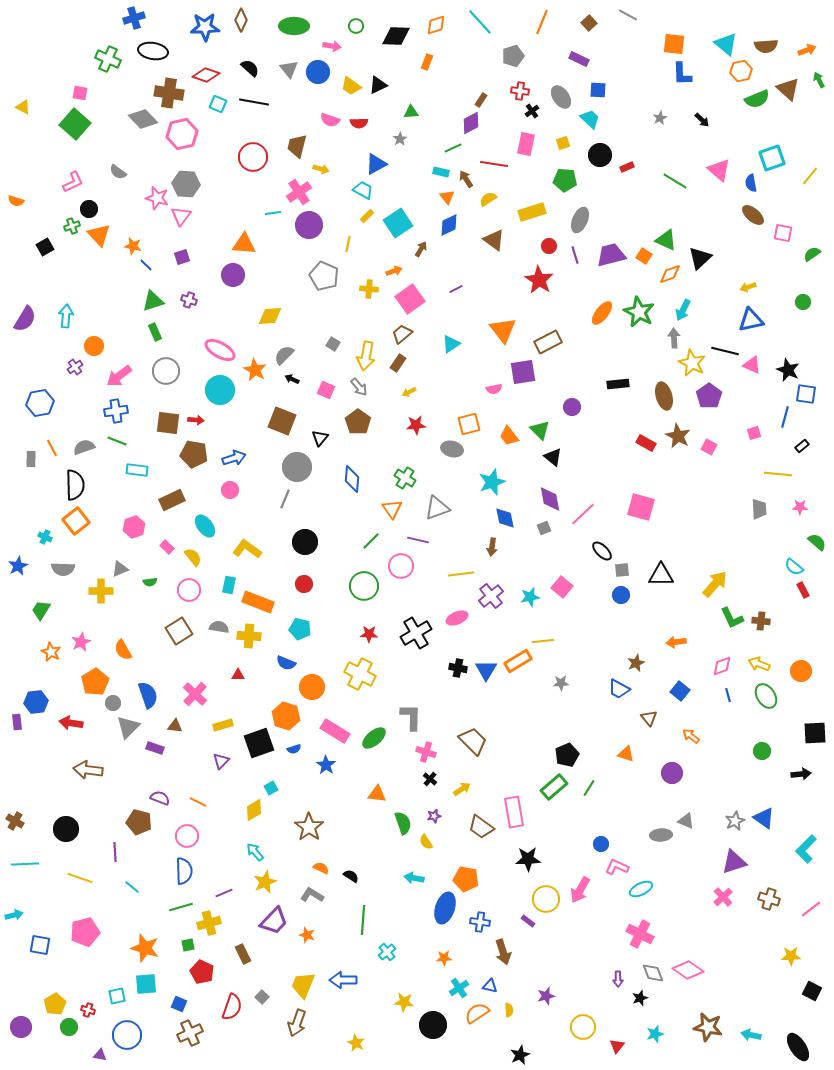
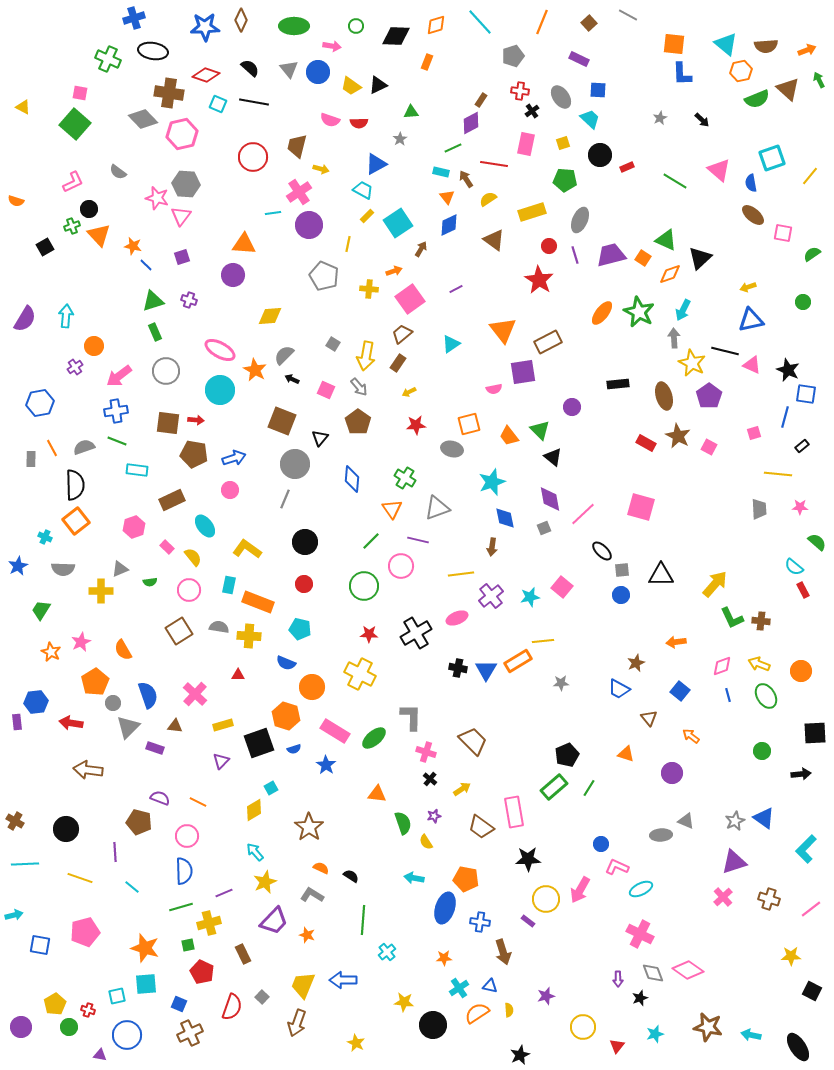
orange square at (644, 256): moved 1 px left, 2 px down
gray circle at (297, 467): moved 2 px left, 3 px up
